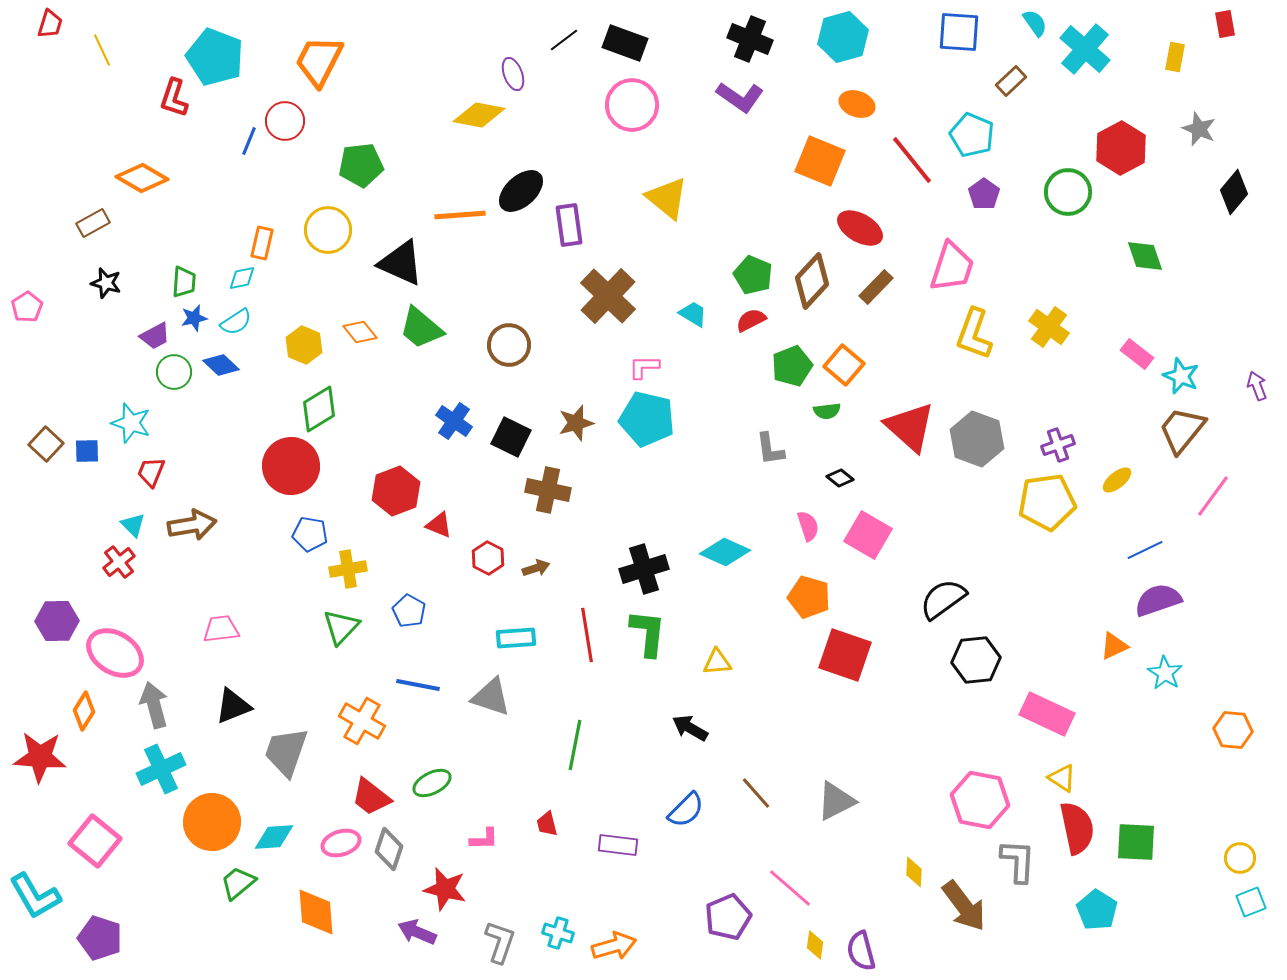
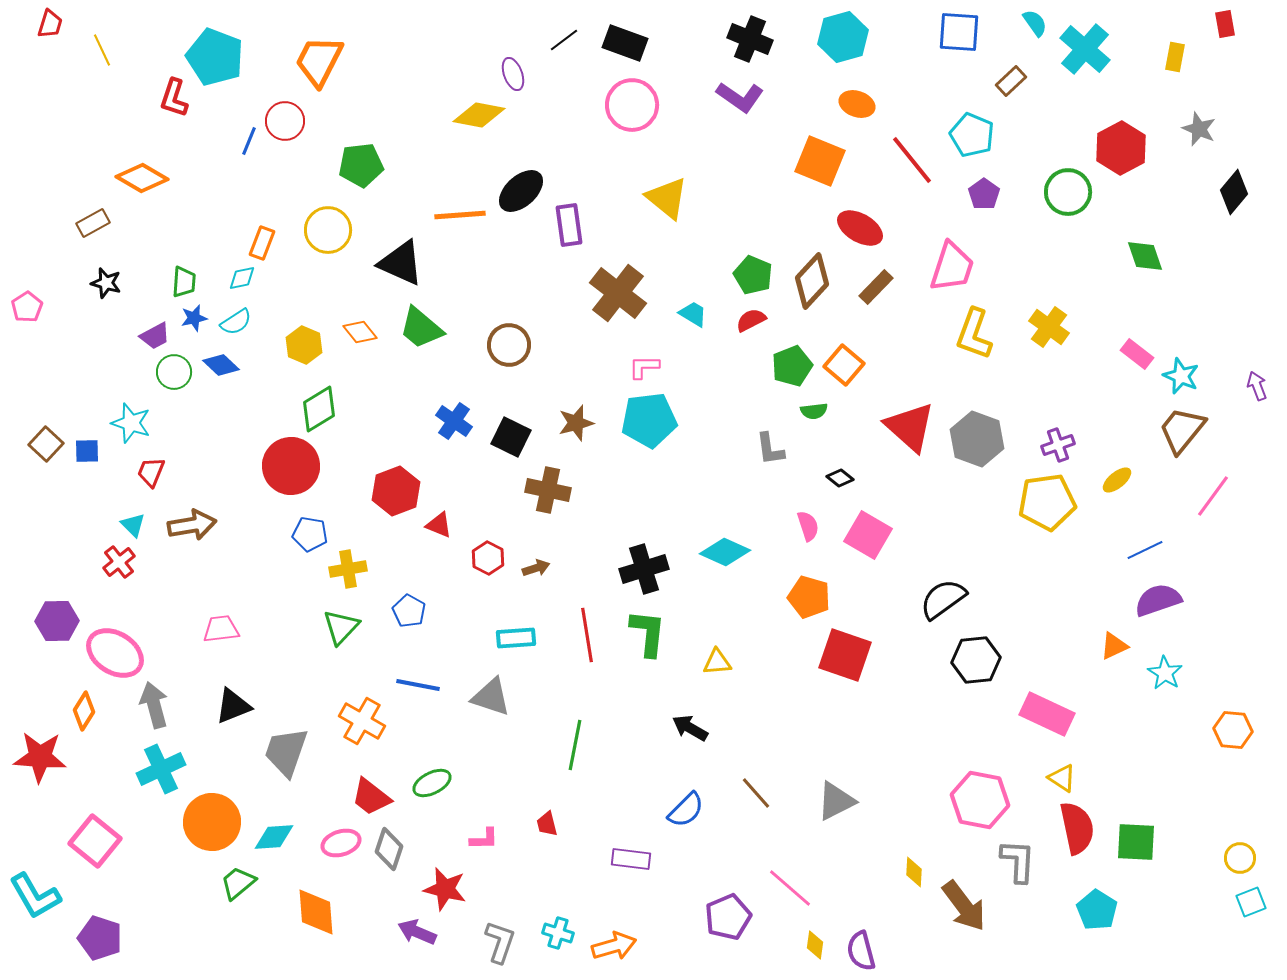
orange rectangle at (262, 243): rotated 8 degrees clockwise
brown cross at (608, 296): moved 10 px right, 3 px up; rotated 6 degrees counterclockwise
green semicircle at (827, 411): moved 13 px left
cyan pentagon at (647, 419): moved 2 px right, 1 px down; rotated 20 degrees counterclockwise
purple rectangle at (618, 845): moved 13 px right, 14 px down
